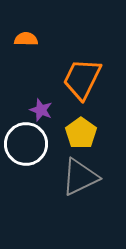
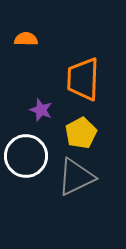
orange trapezoid: moved 1 px right; rotated 24 degrees counterclockwise
yellow pentagon: rotated 8 degrees clockwise
white circle: moved 12 px down
gray triangle: moved 4 px left
